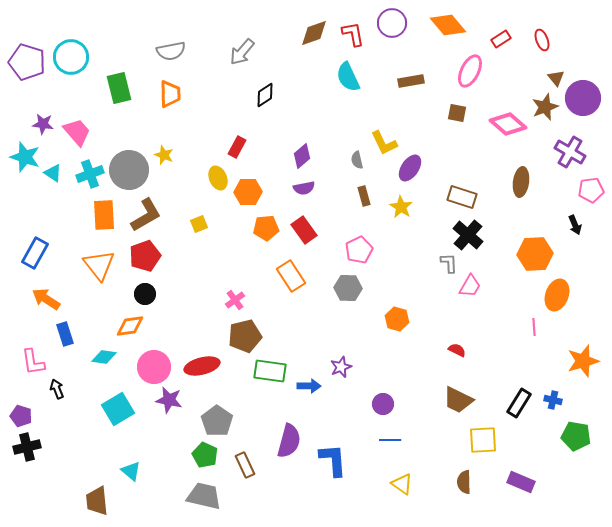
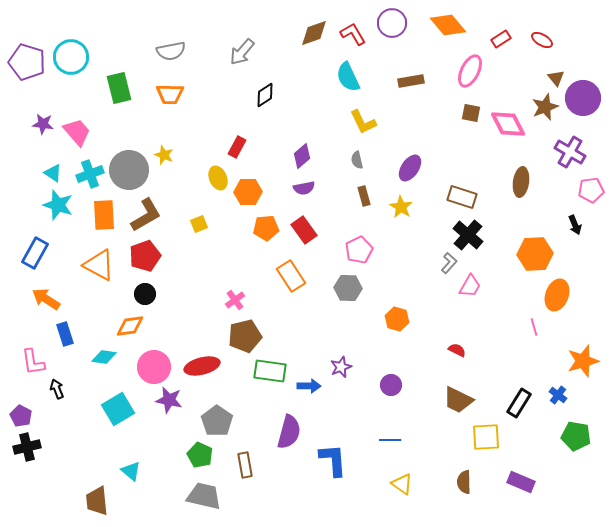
red L-shape at (353, 34): rotated 20 degrees counterclockwise
red ellipse at (542, 40): rotated 40 degrees counterclockwise
orange trapezoid at (170, 94): rotated 92 degrees clockwise
brown square at (457, 113): moved 14 px right
pink diamond at (508, 124): rotated 21 degrees clockwise
yellow L-shape at (384, 143): moved 21 px left, 21 px up
cyan star at (25, 157): moved 33 px right, 48 px down
gray L-shape at (449, 263): rotated 45 degrees clockwise
orange triangle at (99, 265): rotated 24 degrees counterclockwise
pink line at (534, 327): rotated 12 degrees counterclockwise
blue cross at (553, 400): moved 5 px right, 5 px up; rotated 24 degrees clockwise
purple circle at (383, 404): moved 8 px right, 19 px up
purple pentagon at (21, 416): rotated 10 degrees clockwise
yellow square at (483, 440): moved 3 px right, 3 px up
purple semicircle at (289, 441): moved 9 px up
green pentagon at (205, 455): moved 5 px left
brown rectangle at (245, 465): rotated 15 degrees clockwise
